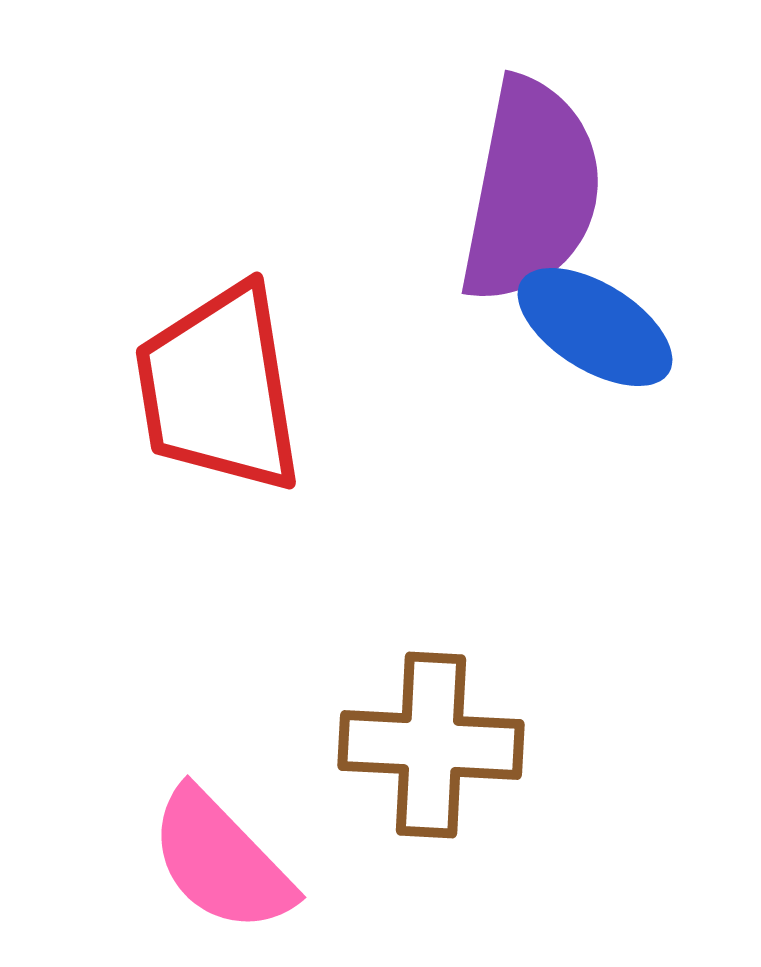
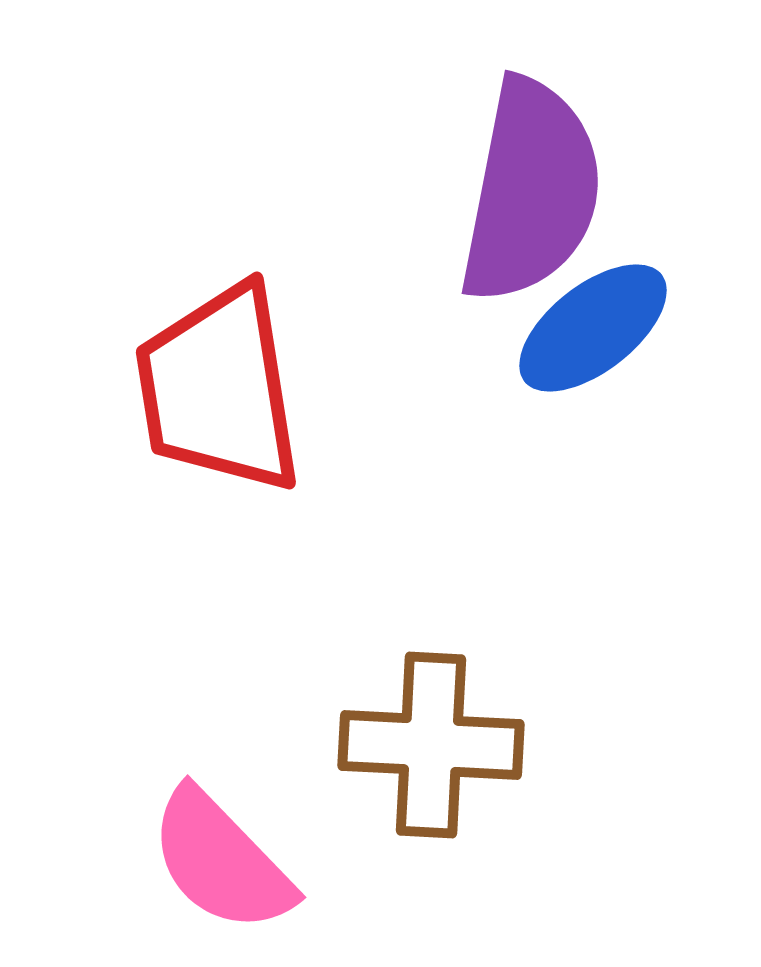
blue ellipse: moved 2 px left, 1 px down; rotated 70 degrees counterclockwise
